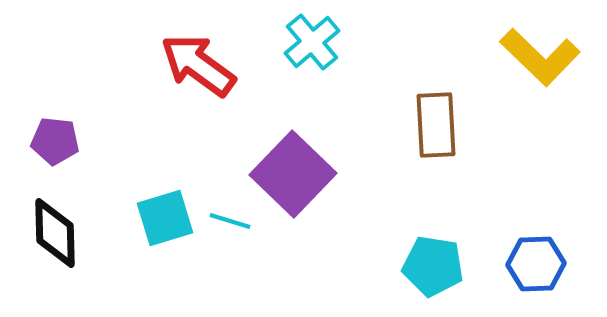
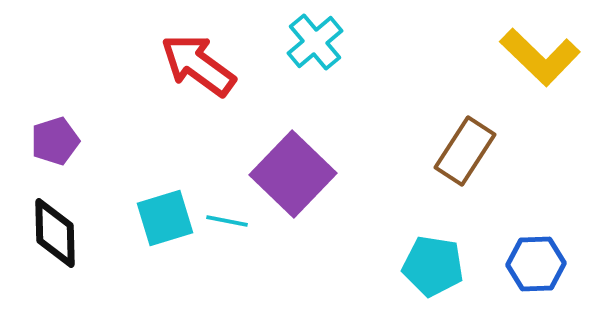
cyan cross: moved 3 px right
brown rectangle: moved 29 px right, 26 px down; rotated 36 degrees clockwise
purple pentagon: rotated 24 degrees counterclockwise
cyan line: moved 3 px left; rotated 6 degrees counterclockwise
